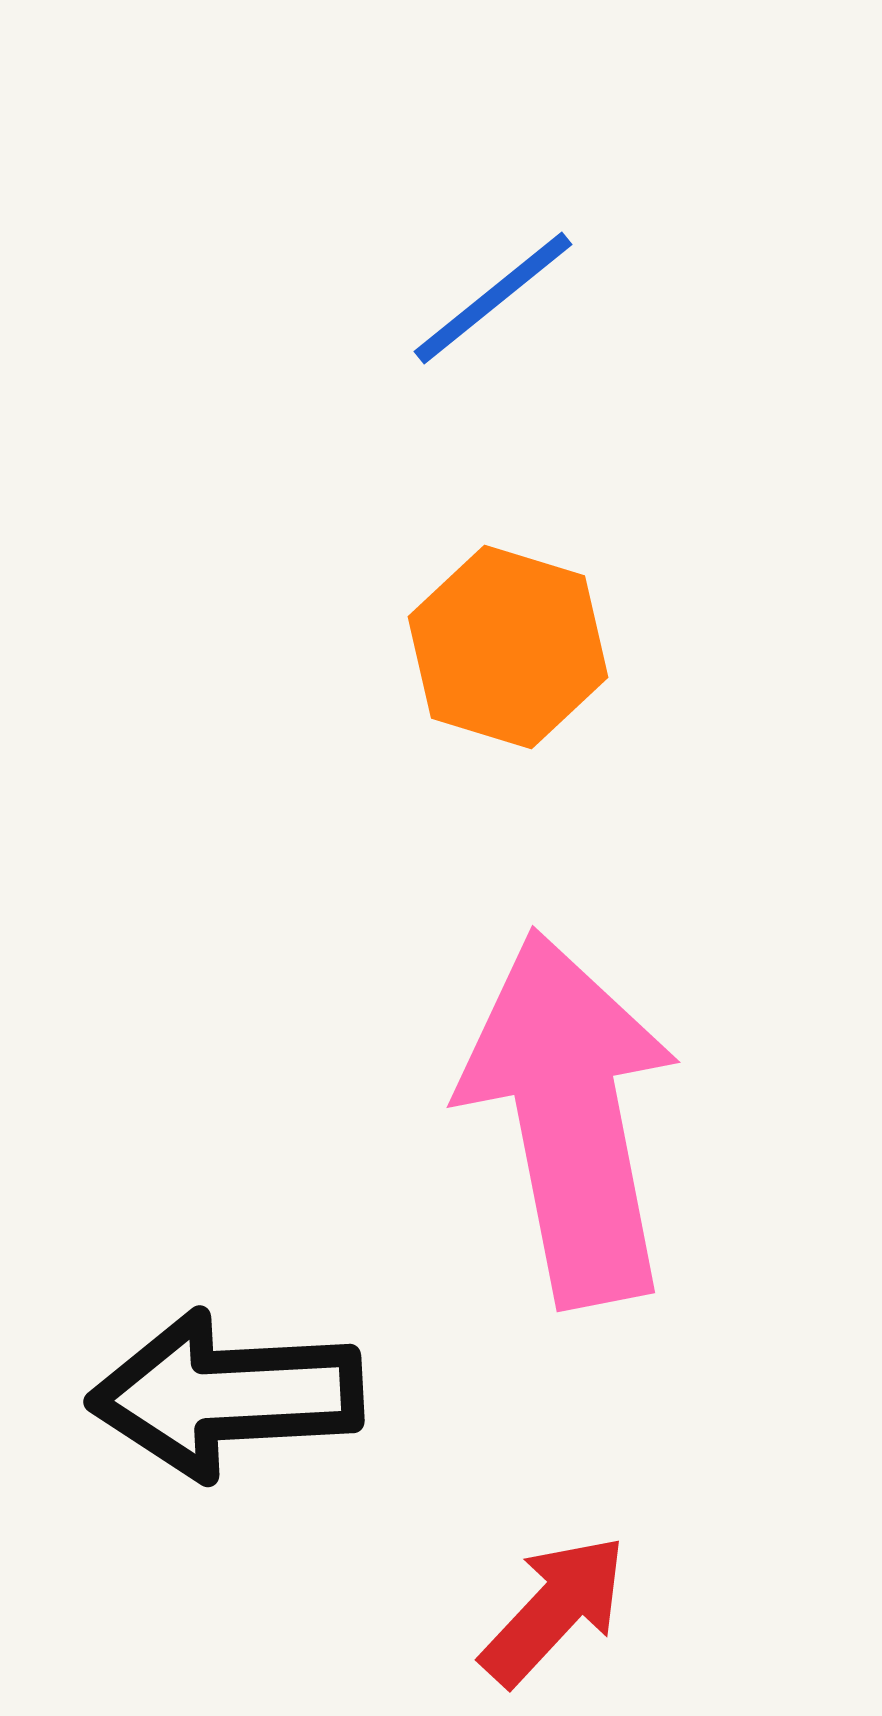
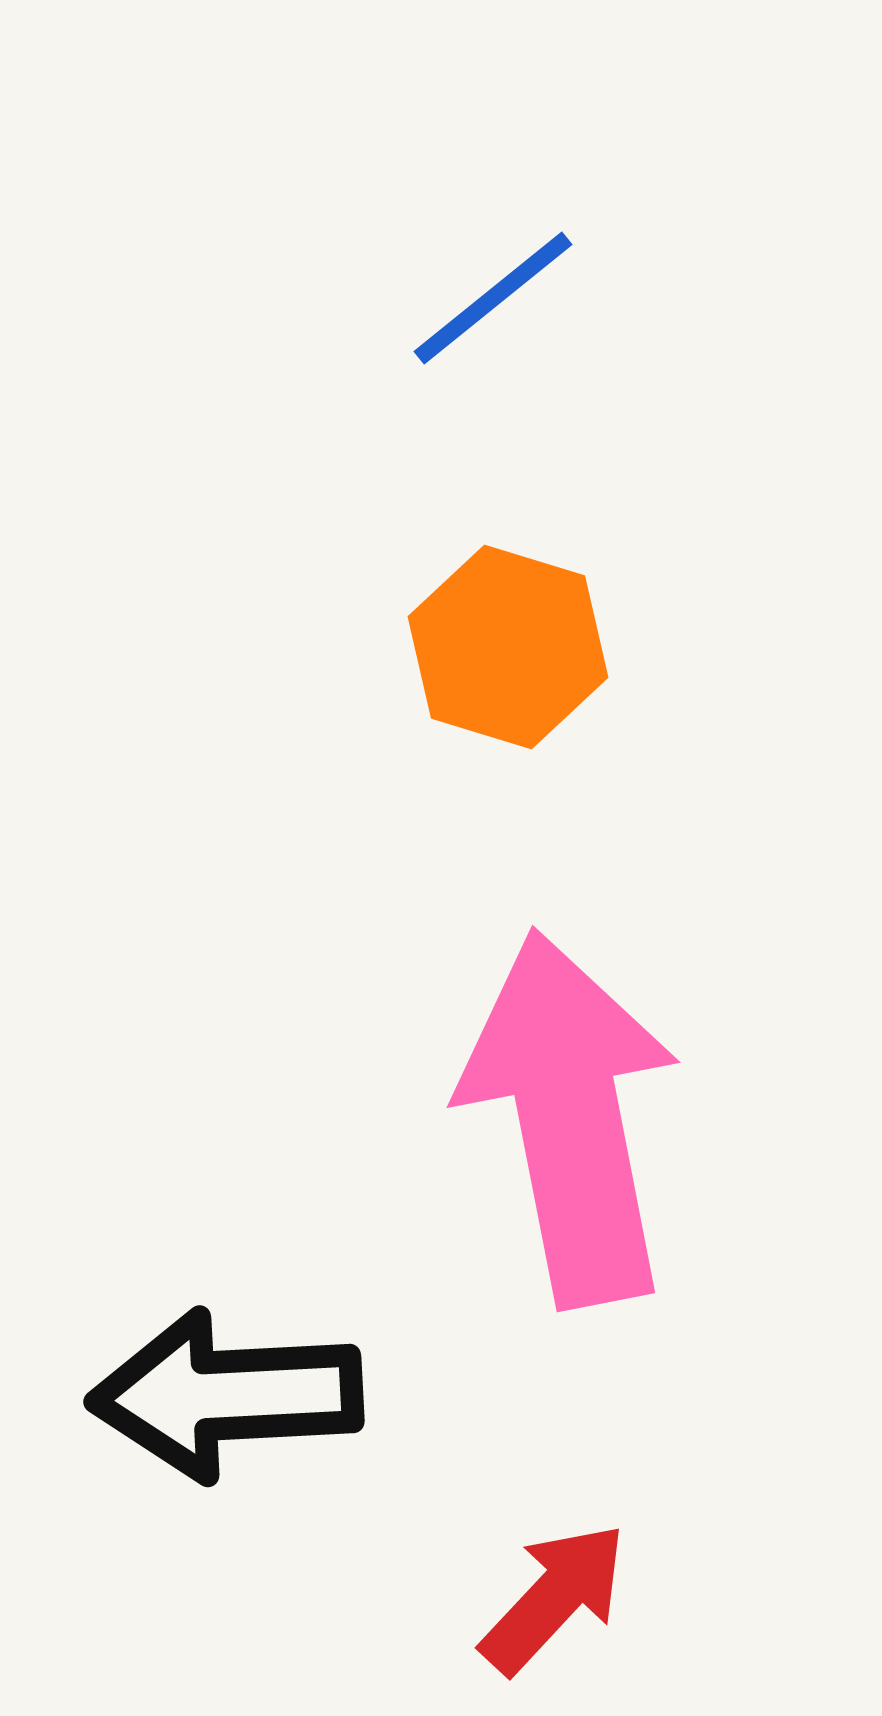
red arrow: moved 12 px up
